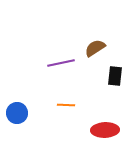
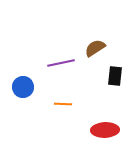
orange line: moved 3 px left, 1 px up
blue circle: moved 6 px right, 26 px up
